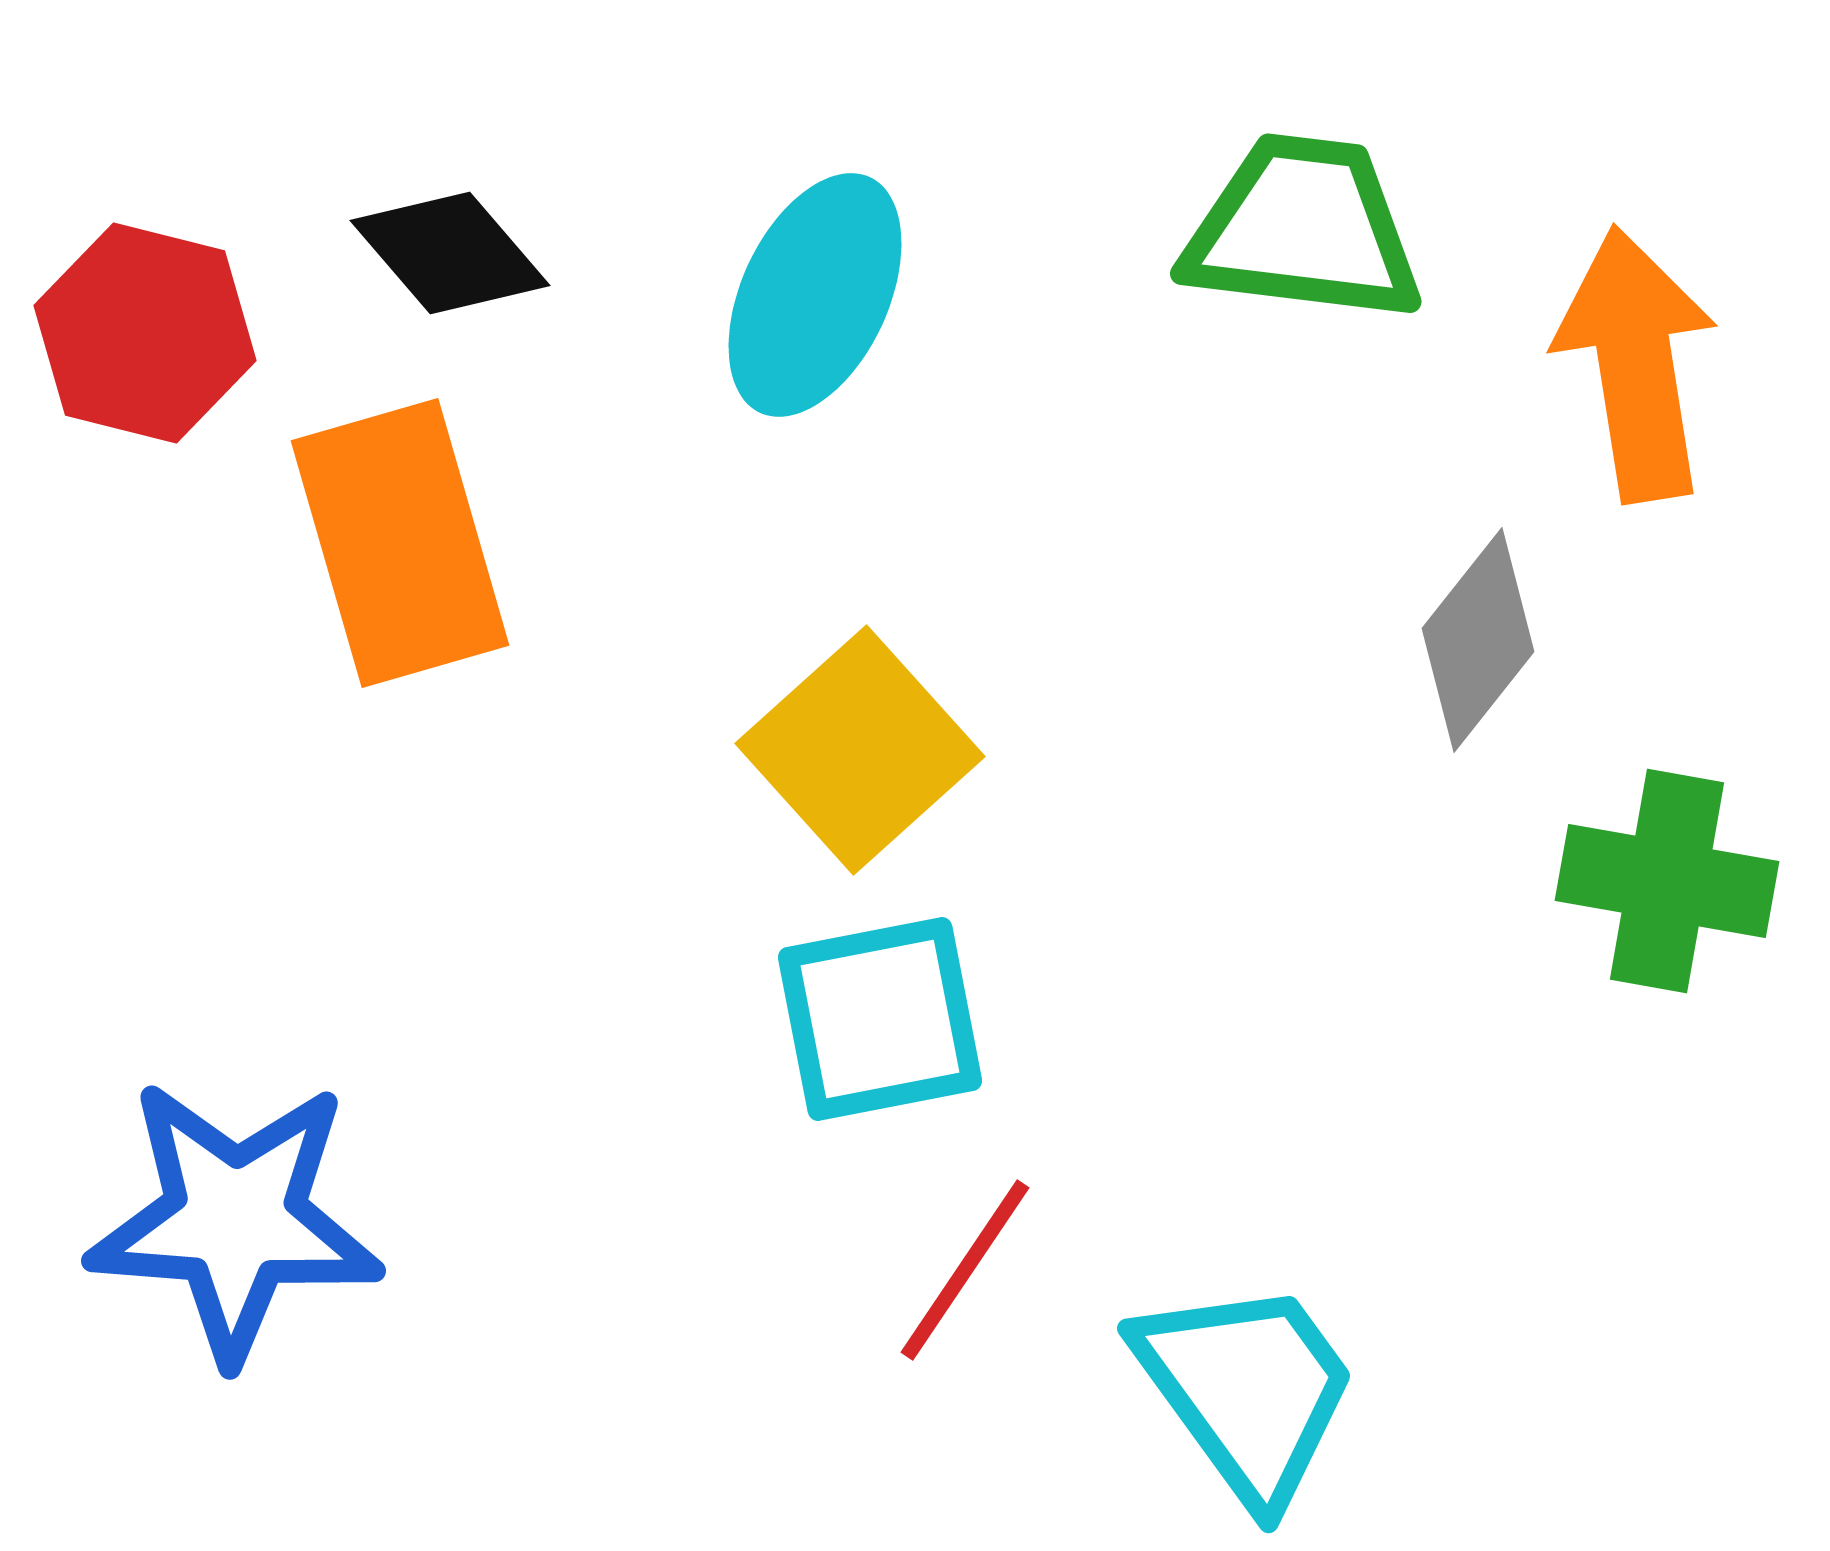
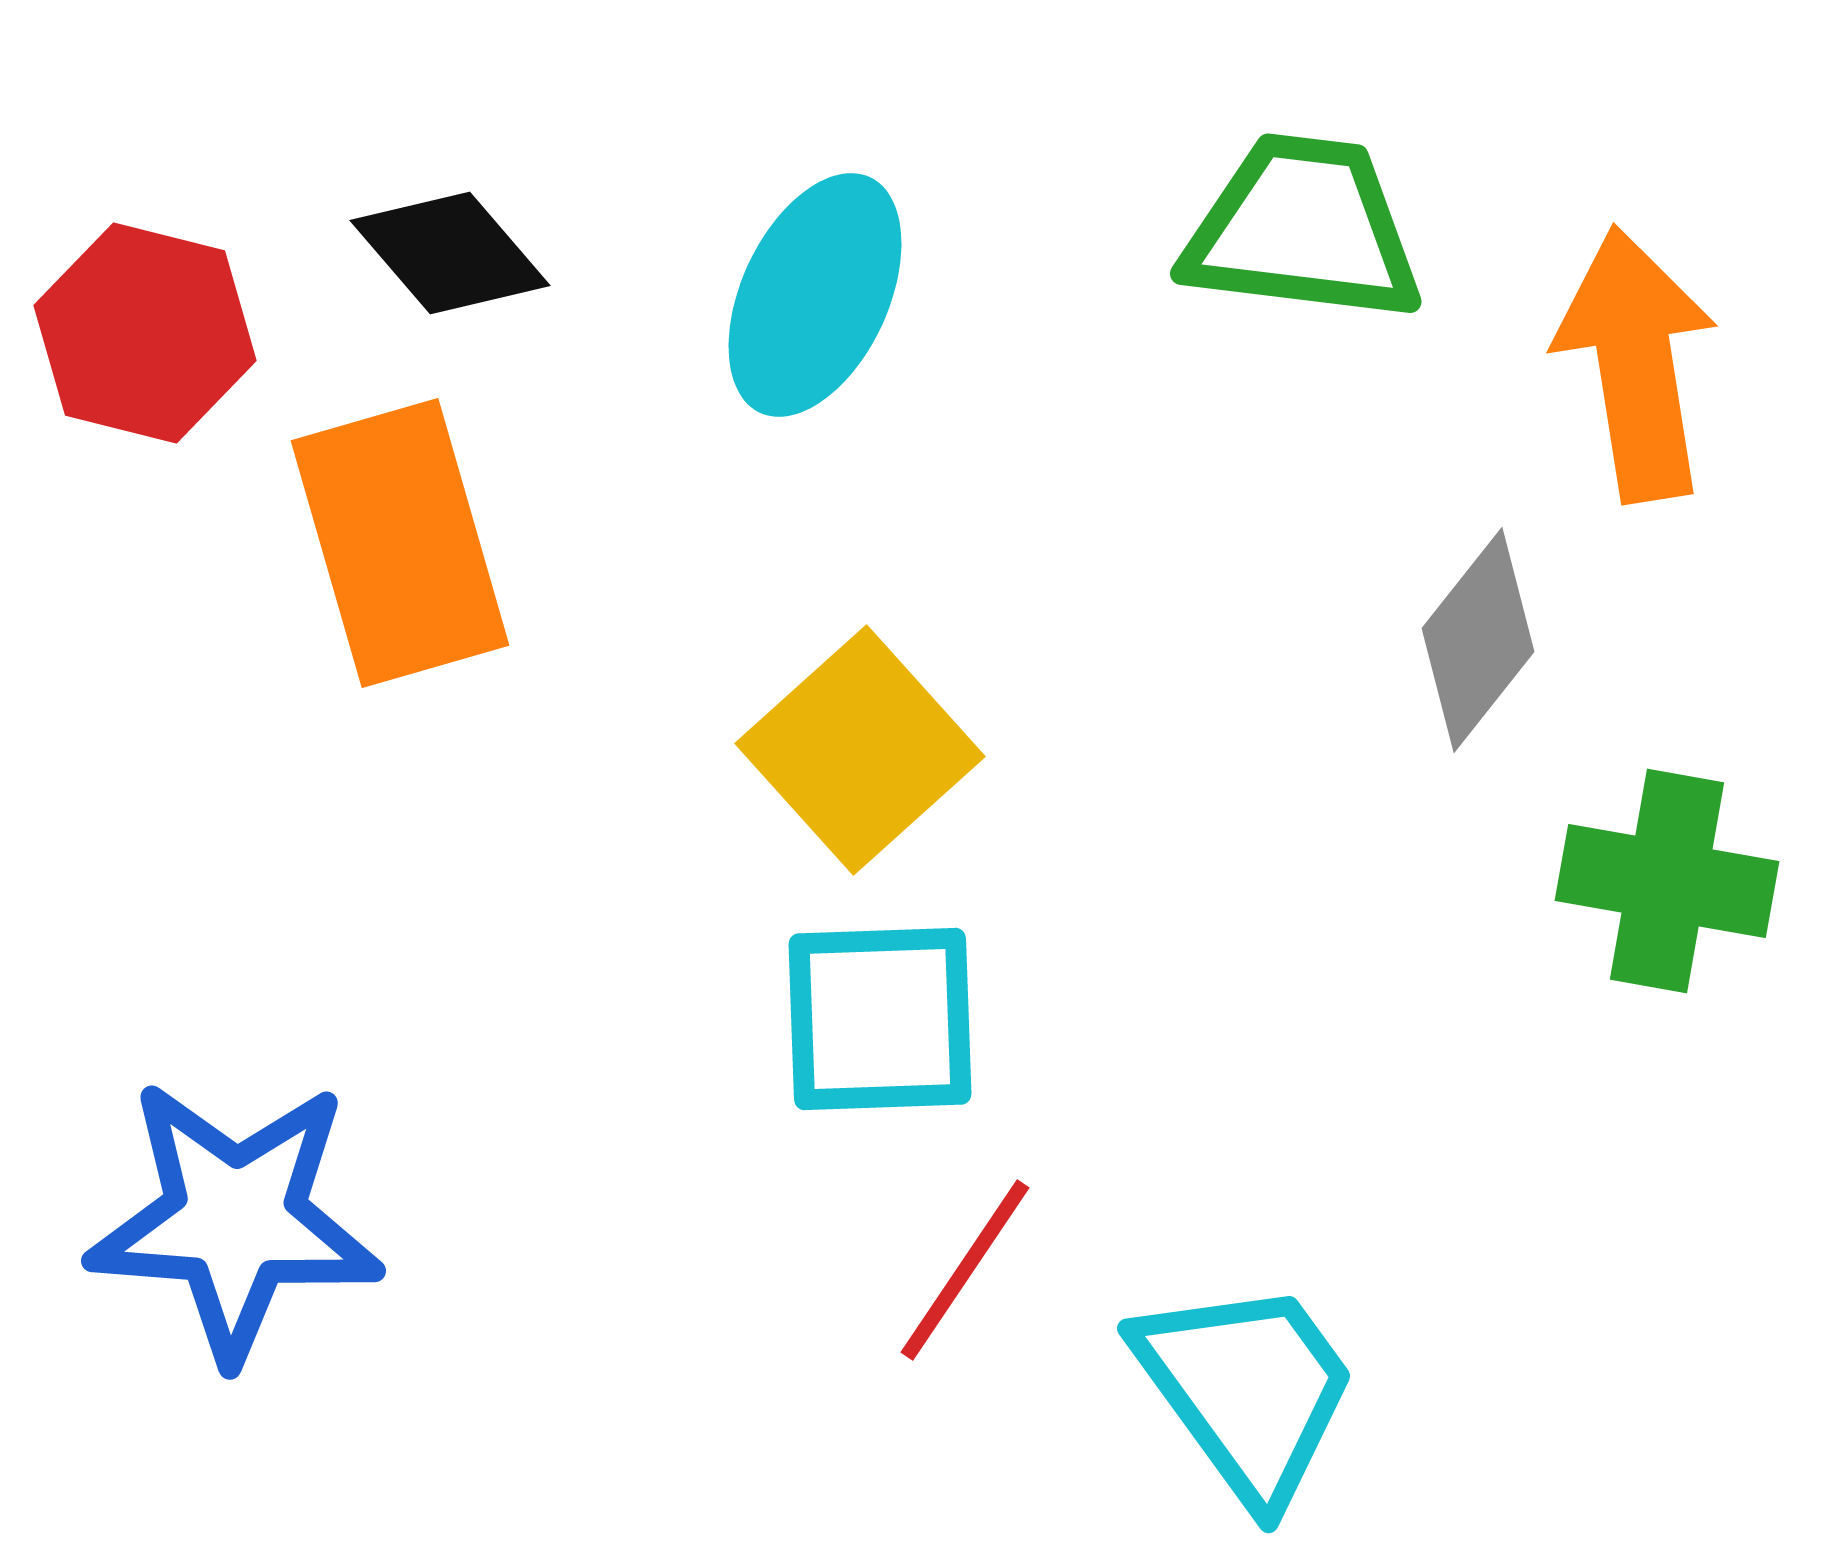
cyan square: rotated 9 degrees clockwise
